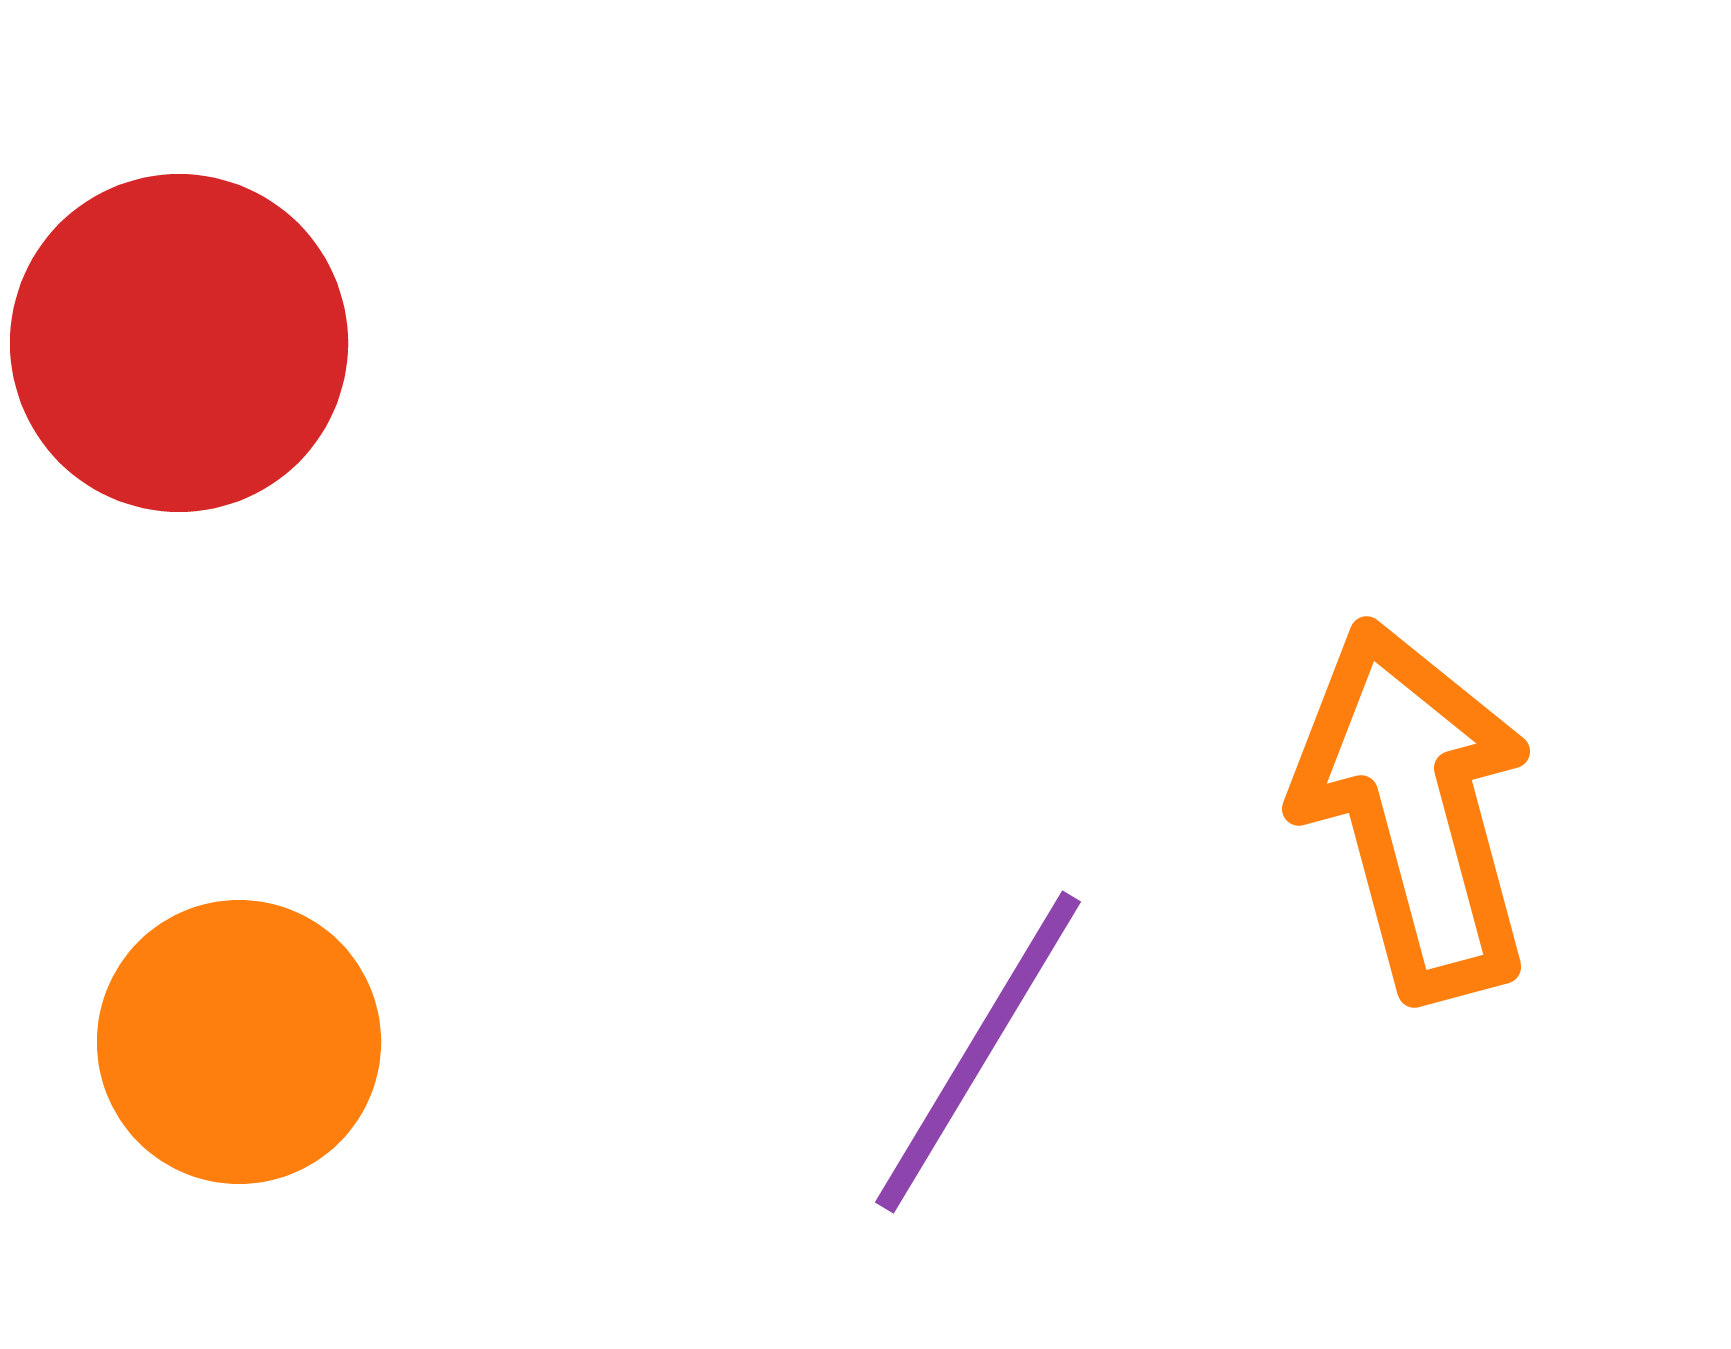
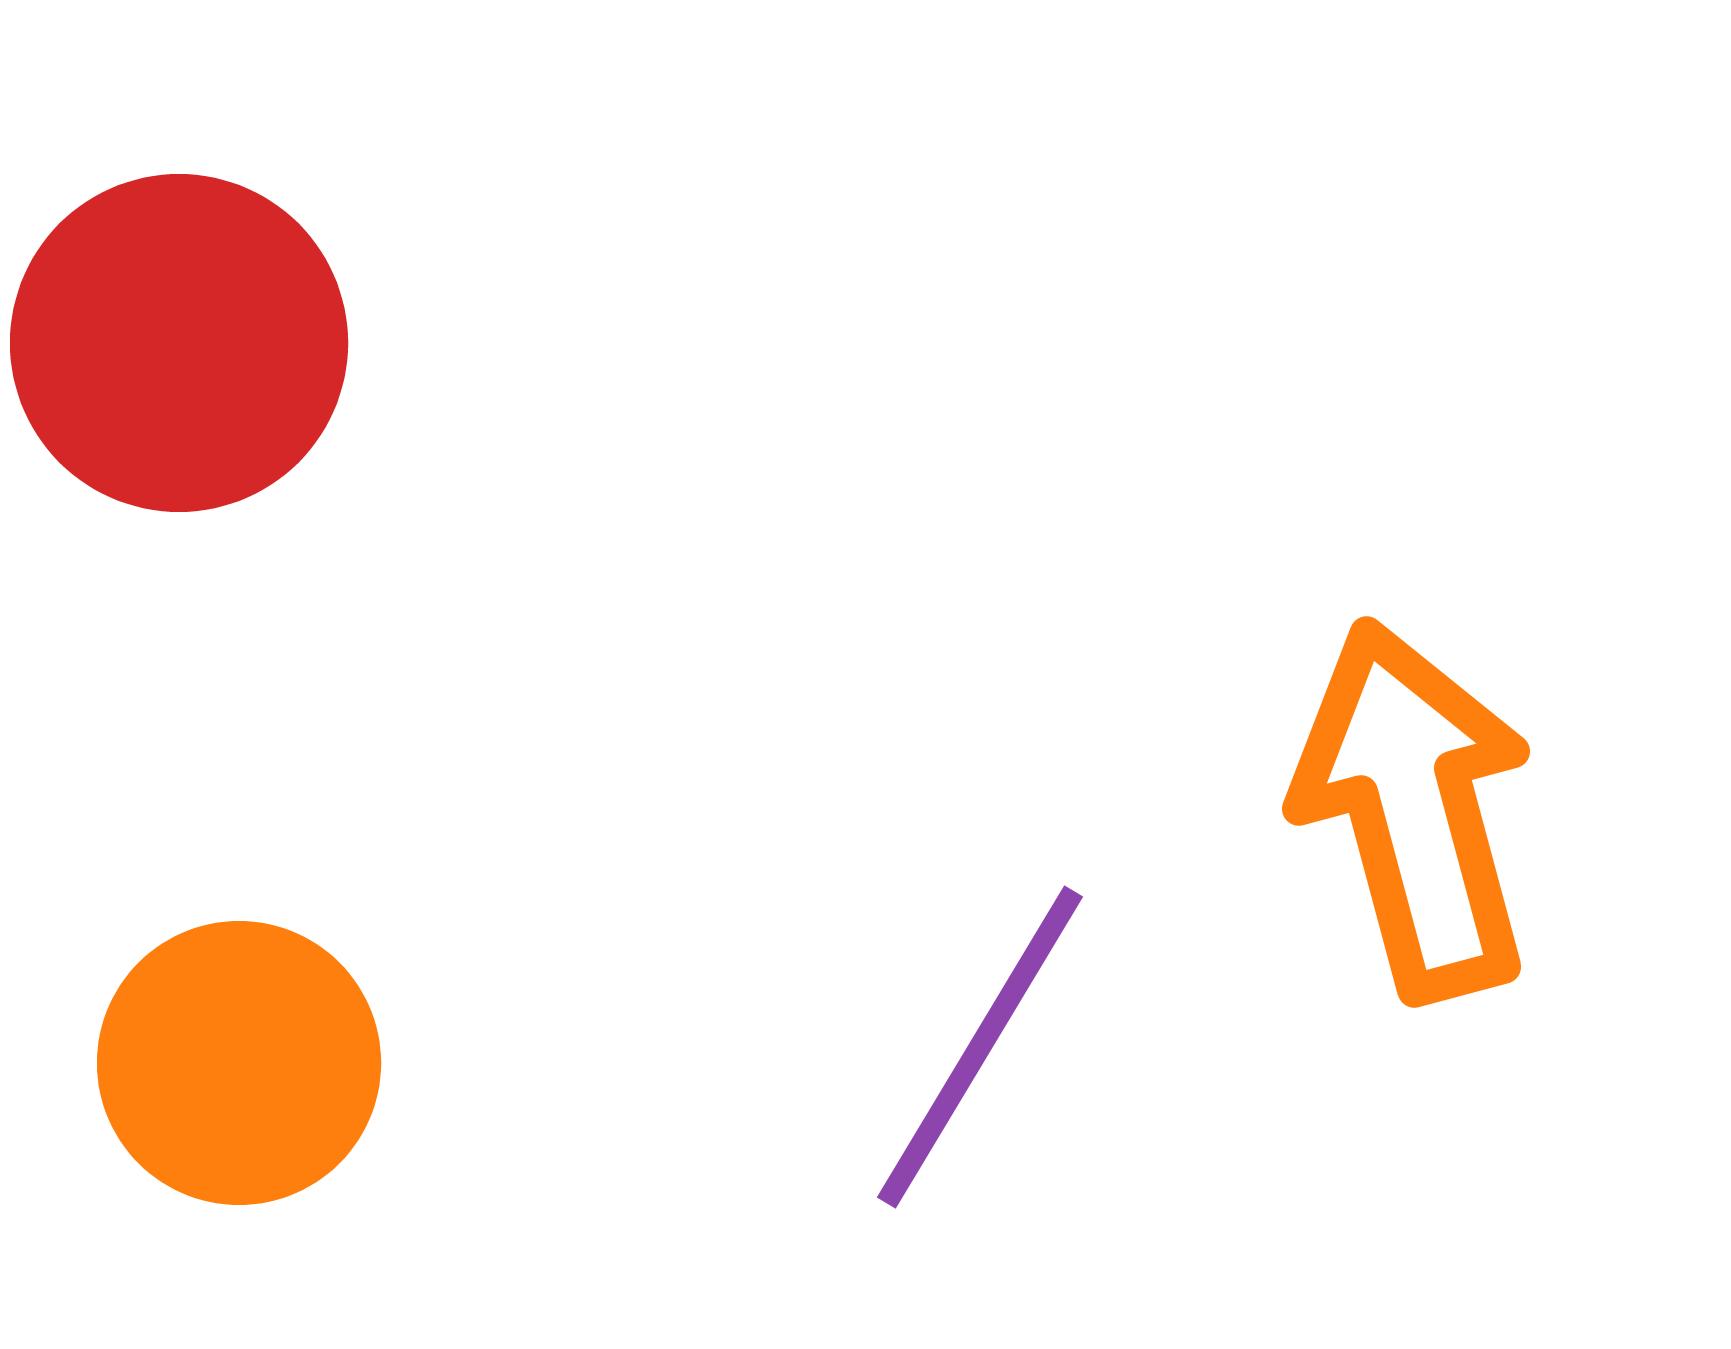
orange circle: moved 21 px down
purple line: moved 2 px right, 5 px up
